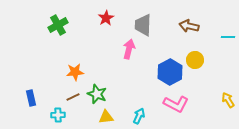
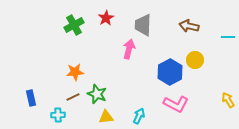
green cross: moved 16 px right
